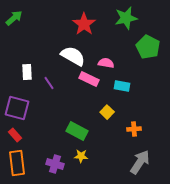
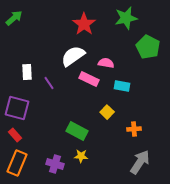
white semicircle: rotated 65 degrees counterclockwise
orange rectangle: rotated 30 degrees clockwise
